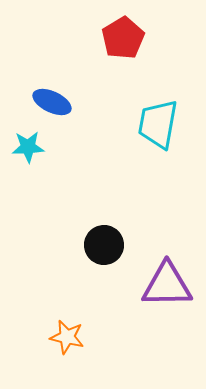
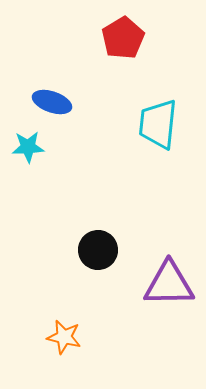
blue ellipse: rotated 6 degrees counterclockwise
cyan trapezoid: rotated 4 degrees counterclockwise
black circle: moved 6 px left, 5 px down
purple triangle: moved 2 px right, 1 px up
orange star: moved 3 px left
